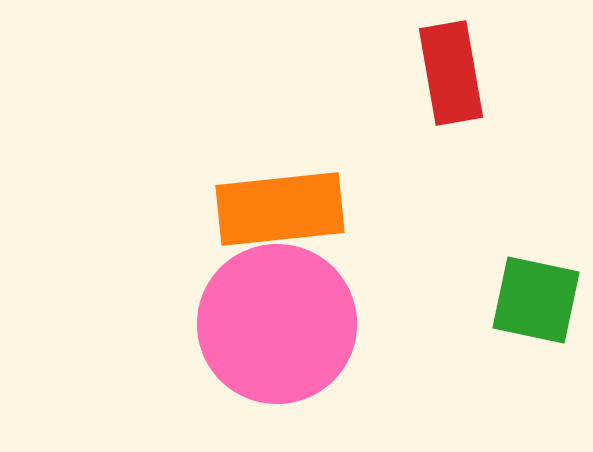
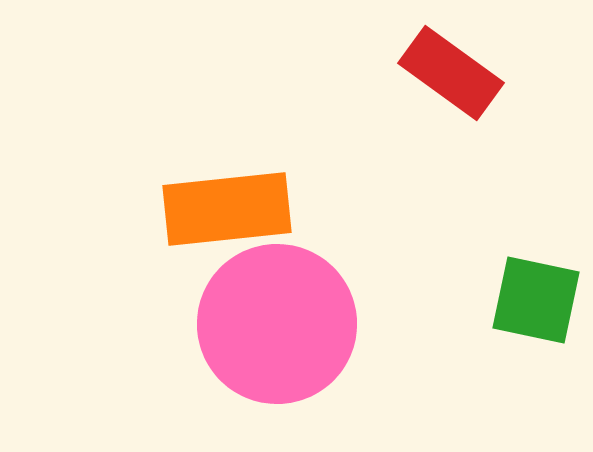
red rectangle: rotated 44 degrees counterclockwise
orange rectangle: moved 53 px left
